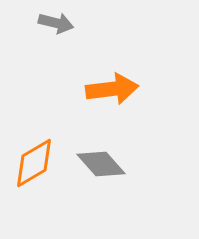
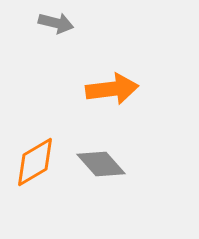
orange diamond: moved 1 px right, 1 px up
